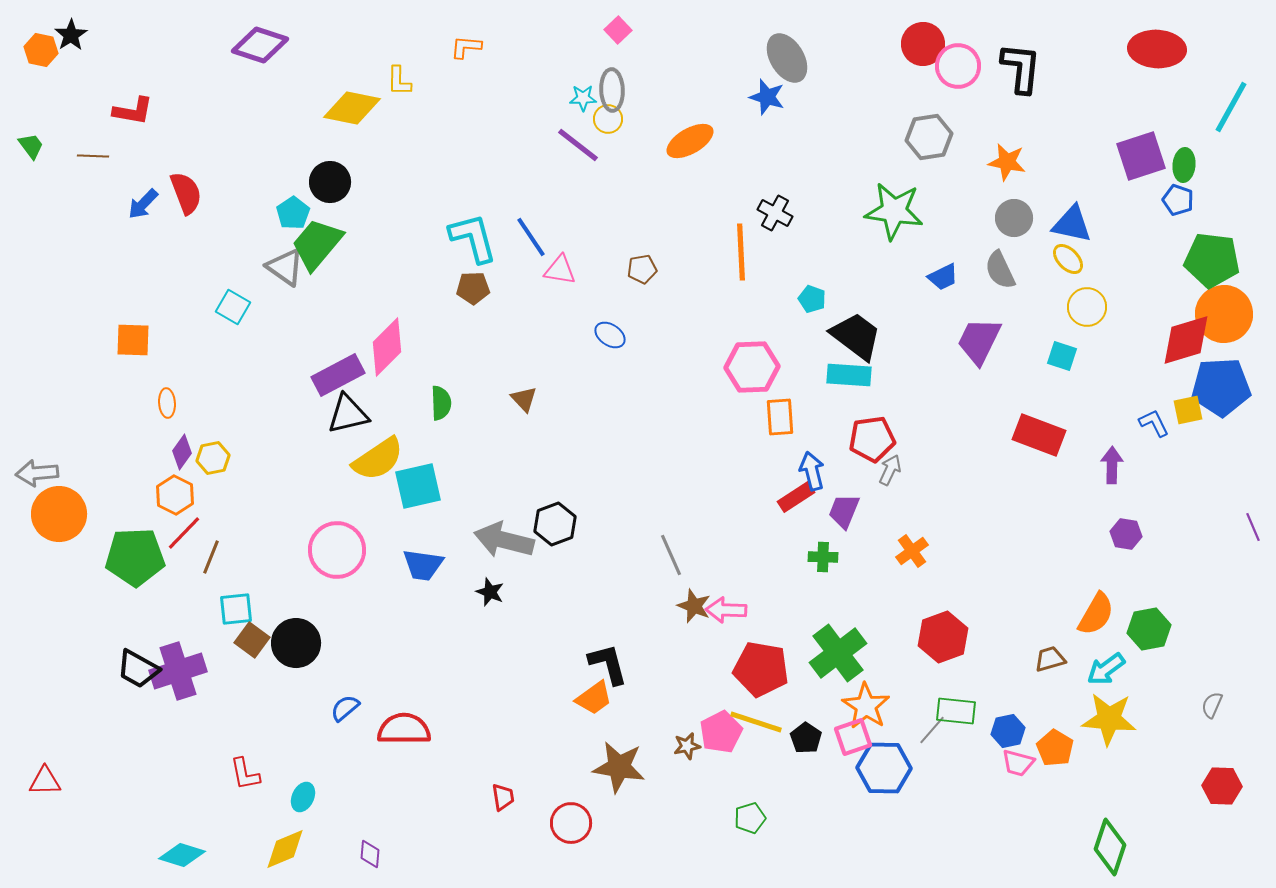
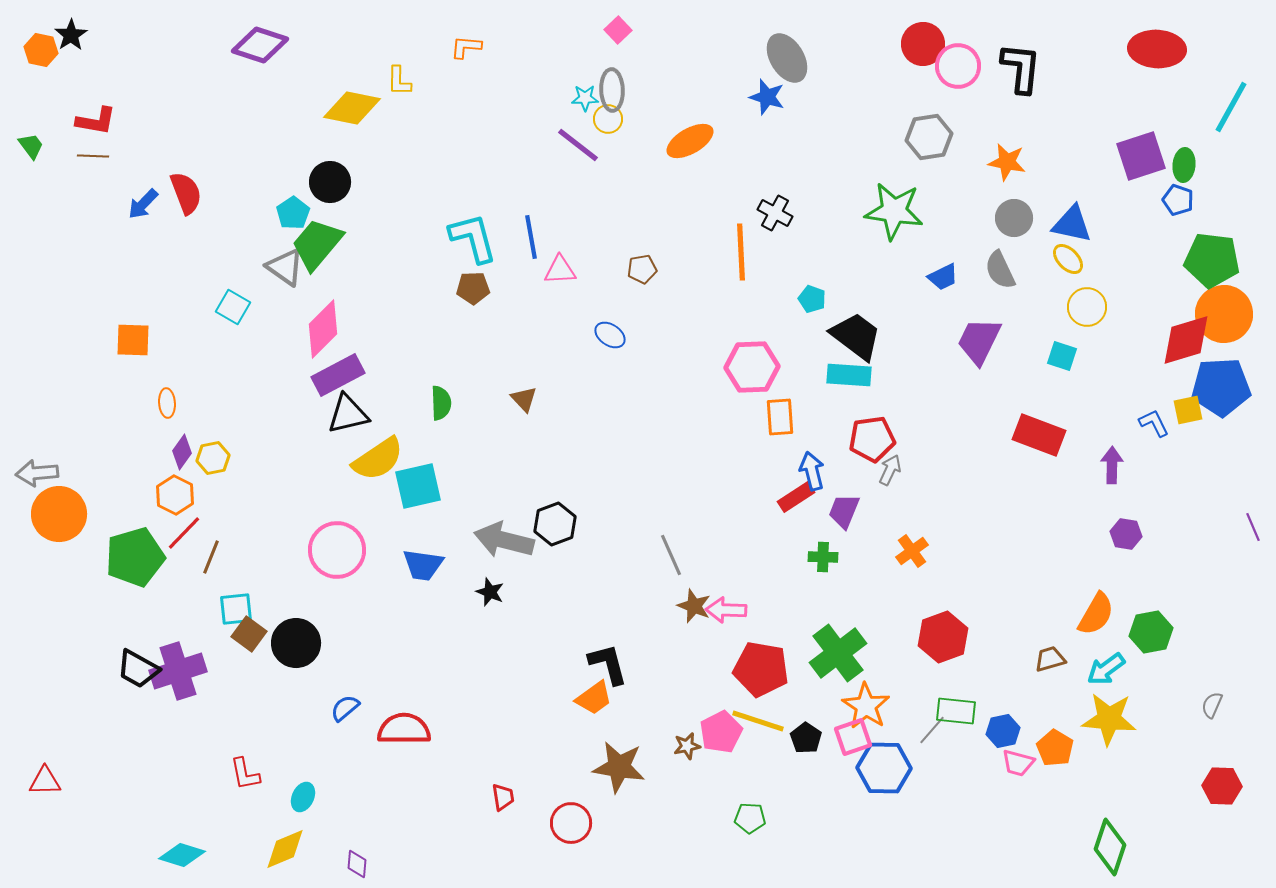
cyan star at (583, 98): moved 2 px right
red L-shape at (133, 111): moved 37 px left, 10 px down
blue line at (531, 237): rotated 24 degrees clockwise
pink triangle at (560, 270): rotated 12 degrees counterclockwise
pink diamond at (387, 347): moved 64 px left, 18 px up
green pentagon at (135, 557): rotated 14 degrees counterclockwise
green hexagon at (1149, 629): moved 2 px right, 3 px down
brown square at (252, 640): moved 3 px left, 6 px up
yellow line at (756, 722): moved 2 px right, 1 px up
blue hexagon at (1008, 731): moved 5 px left
green pentagon at (750, 818): rotated 20 degrees clockwise
purple diamond at (370, 854): moved 13 px left, 10 px down
